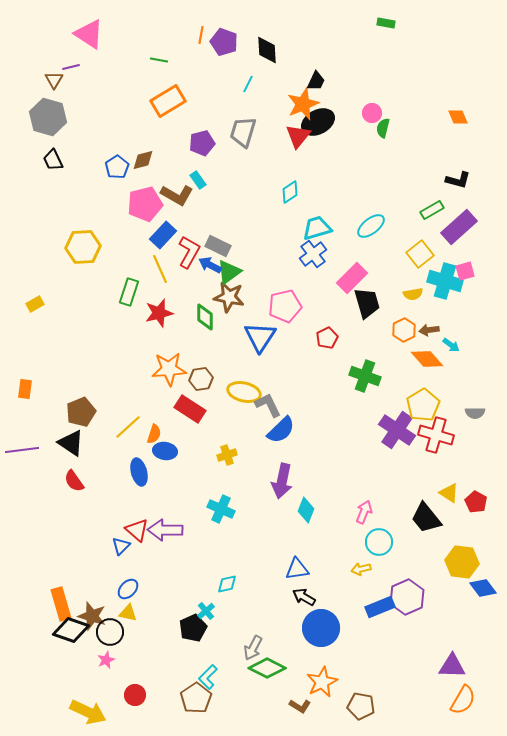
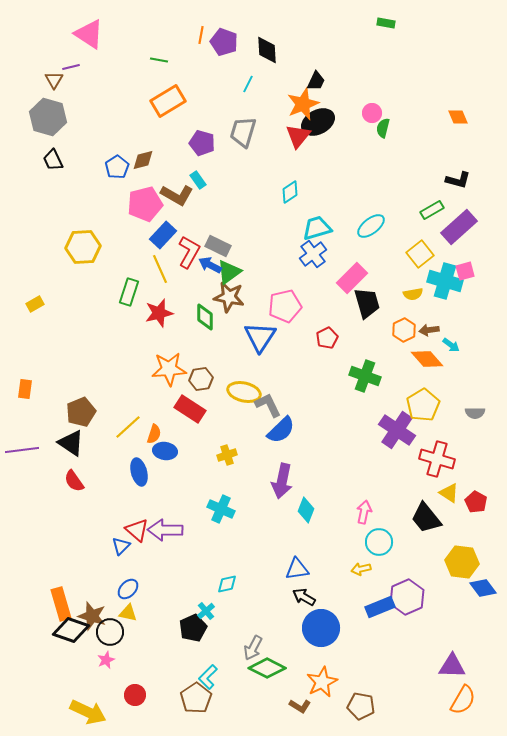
purple pentagon at (202, 143): rotated 30 degrees clockwise
red cross at (436, 435): moved 1 px right, 24 px down
pink arrow at (364, 512): rotated 10 degrees counterclockwise
